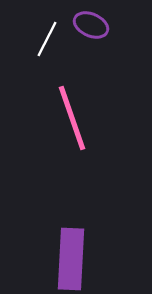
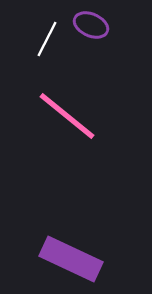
pink line: moved 5 px left, 2 px up; rotated 32 degrees counterclockwise
purple rectangle: rotated 68 degrees counterclockwise
